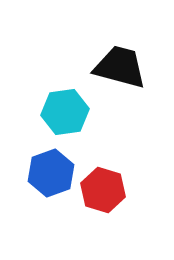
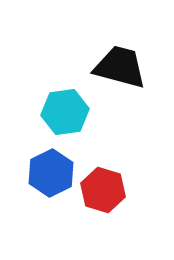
blue hexagon: rotated 6 degrees counterclockwise
